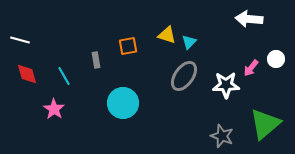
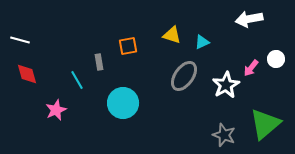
white arrow: rotated 16 degrees counterclockwise
yellow triangle: moved 5 px right
cyan triangle: moved 13 px right; rotated 21 degrees clockwise
gray rectangle: moved 3 px right, 2 px down
cyan line: moved 13 px right, 4 px down
white star: rotated 28 degrees counterclockwise
pink star: moved 2 px right, 1 px down; rotated 15 degrees clockwise
gray star: moved 2 px right, 1 px up
